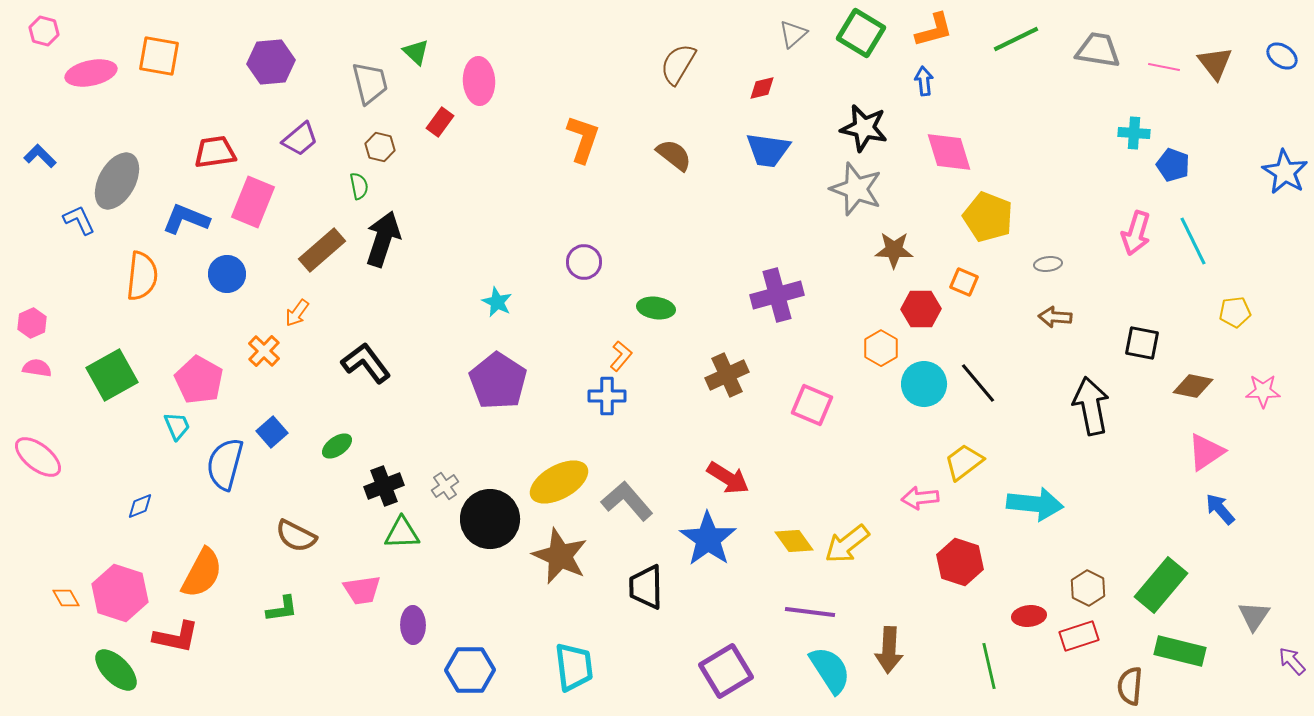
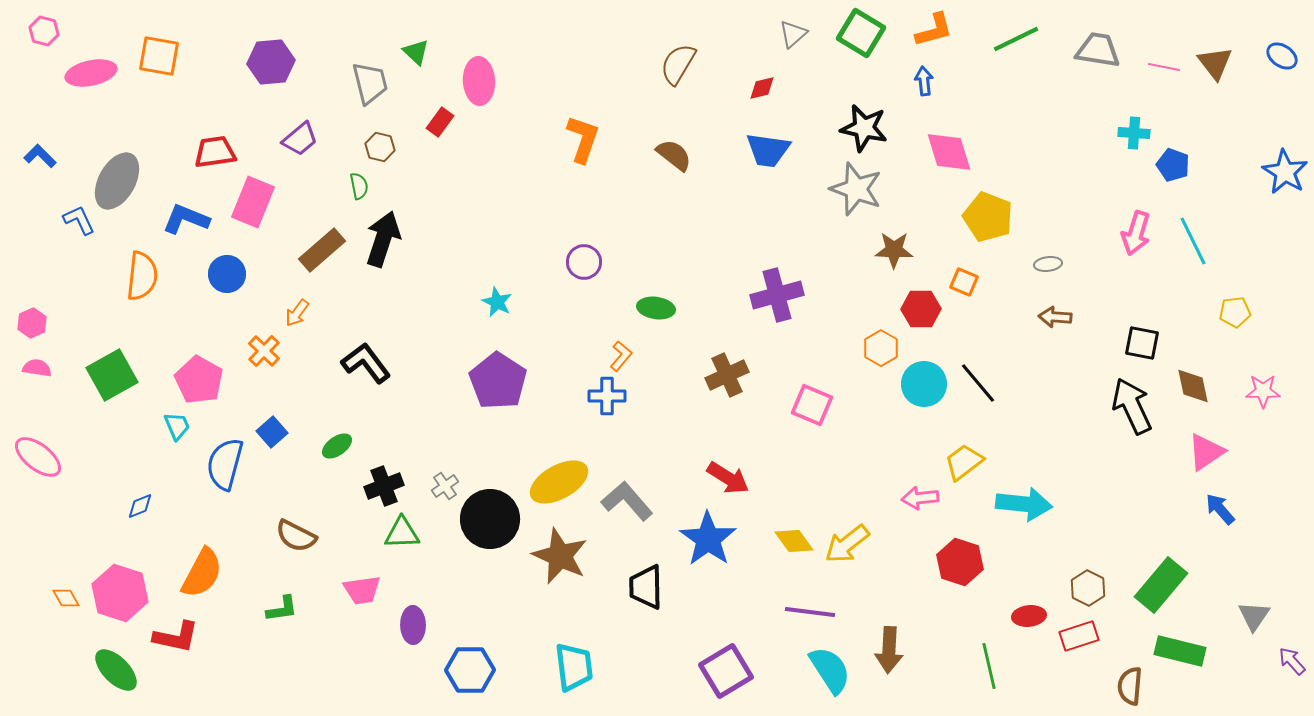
brown diamond at (1193, 386): rotated 66 degrees clockwise
black arrow at (1091, 406): moved 41 px right; rotated 14 degrees counterclockwise
cyan arrow at (1035, 504): moved 11 px left
